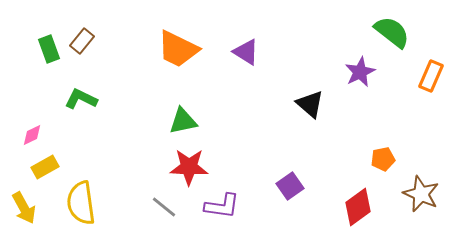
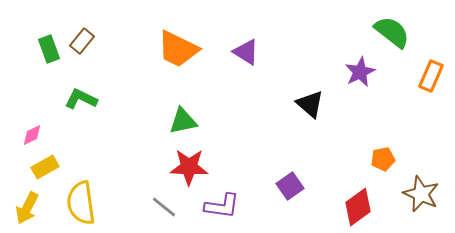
yellow arrow: moved 3 px right; rotated 56 degrees clockwise
